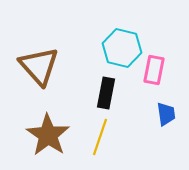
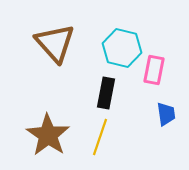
brown triangle: moved 16 px right, 23 px up
